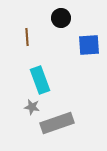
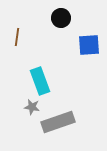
brown line: moved 10 px left; rotated 12 degrees clockwise
cyan rectangle: moved 1 px down
gray rectangle: moved 1 px right, 1 px up
